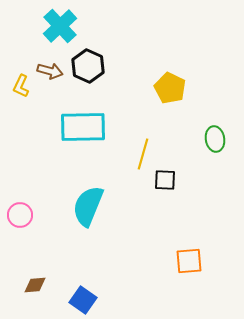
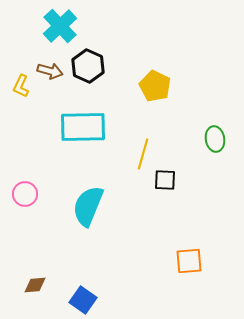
yellow pentagon: moved 15 px left, 2 px up
pink circle: moved 5 px right, 21 px up
